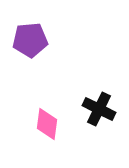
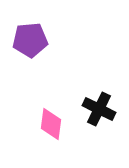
pink diamond: moved 4 px right
